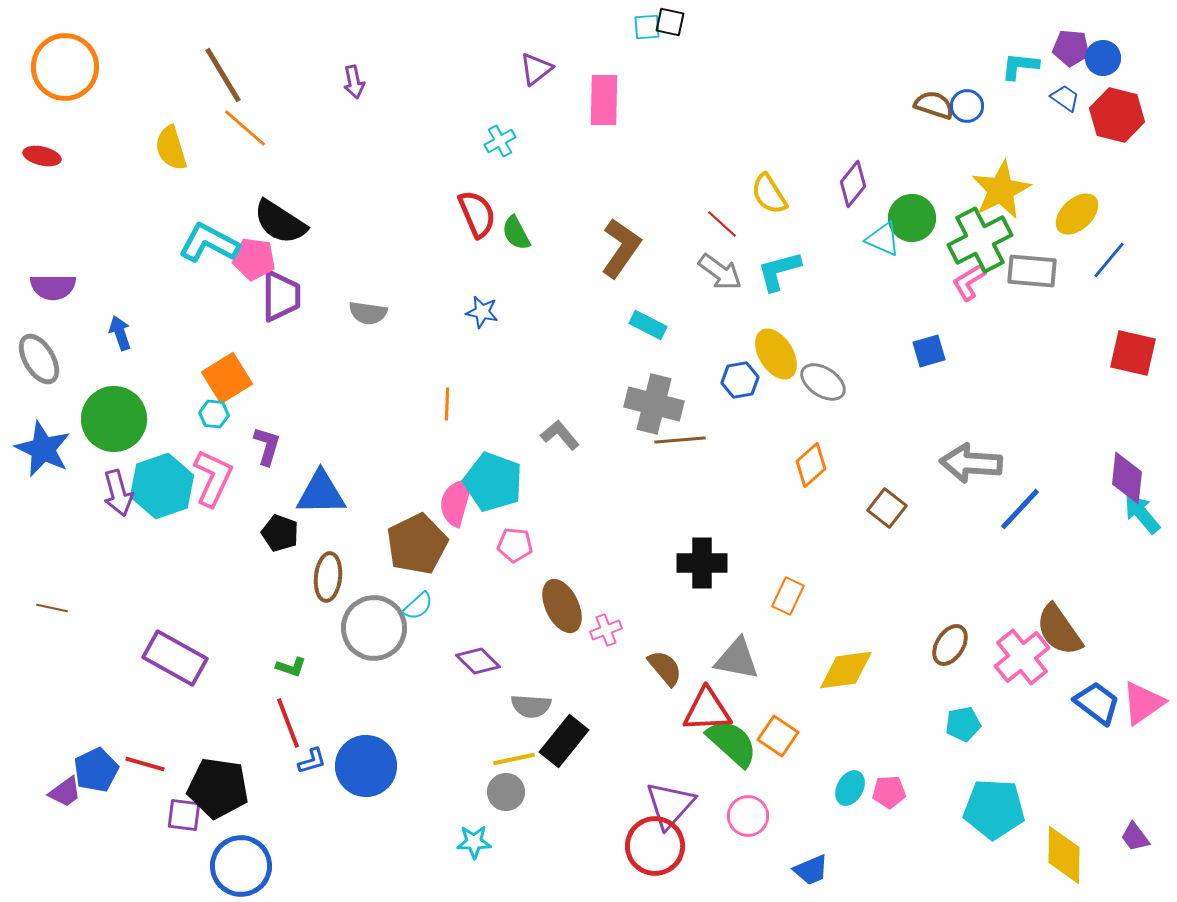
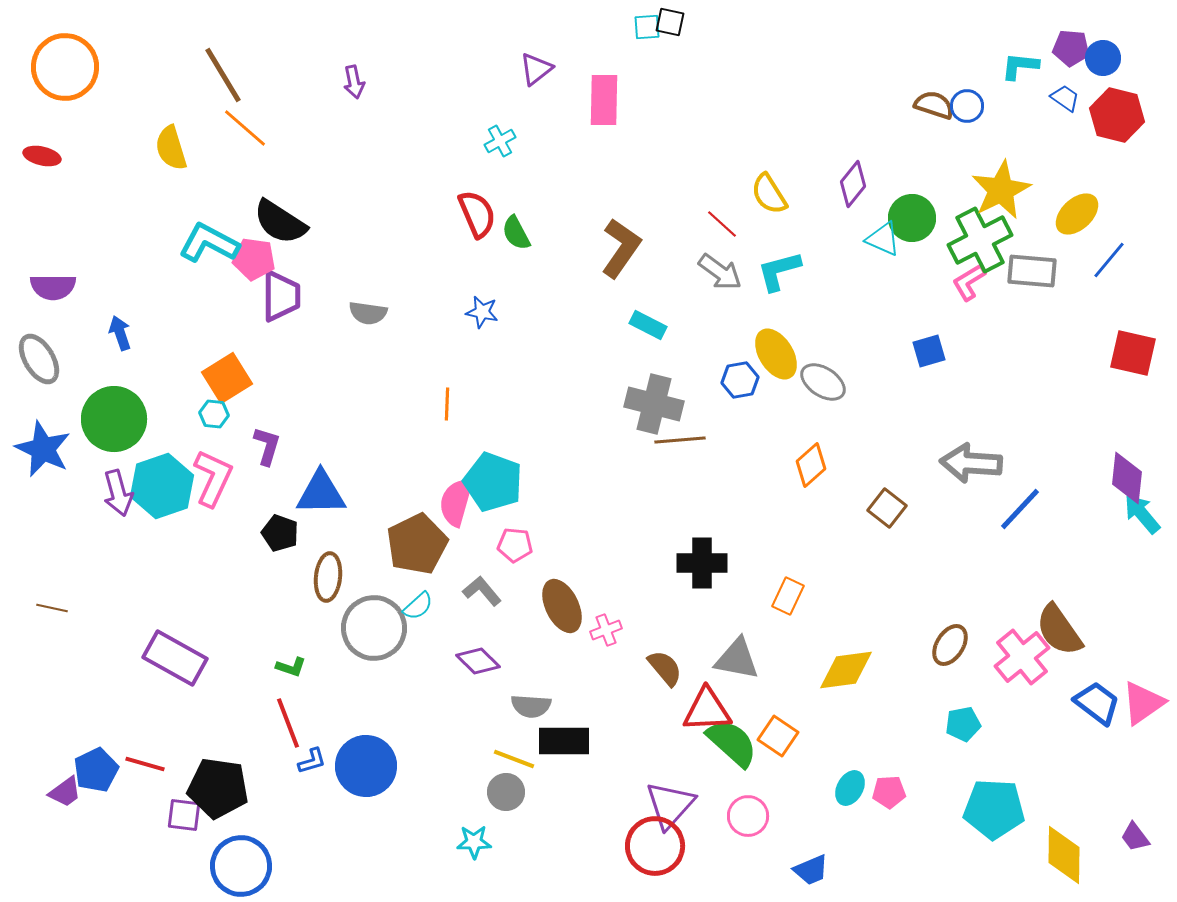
gray L-shape at (560, 435): moved 78 px left, 156 px down
black rectangle at (564, 741): rotated 51 degrees clockwise
yellow line at (514, 759): rotated 33 degrees clockwise
